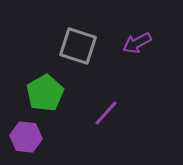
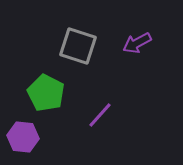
green pentagon: moved 1 px right; rotated 15 degrees counterclockwise
purple line: moved 6 px left, 2 px down
purple hexagon: moved 3 px left
